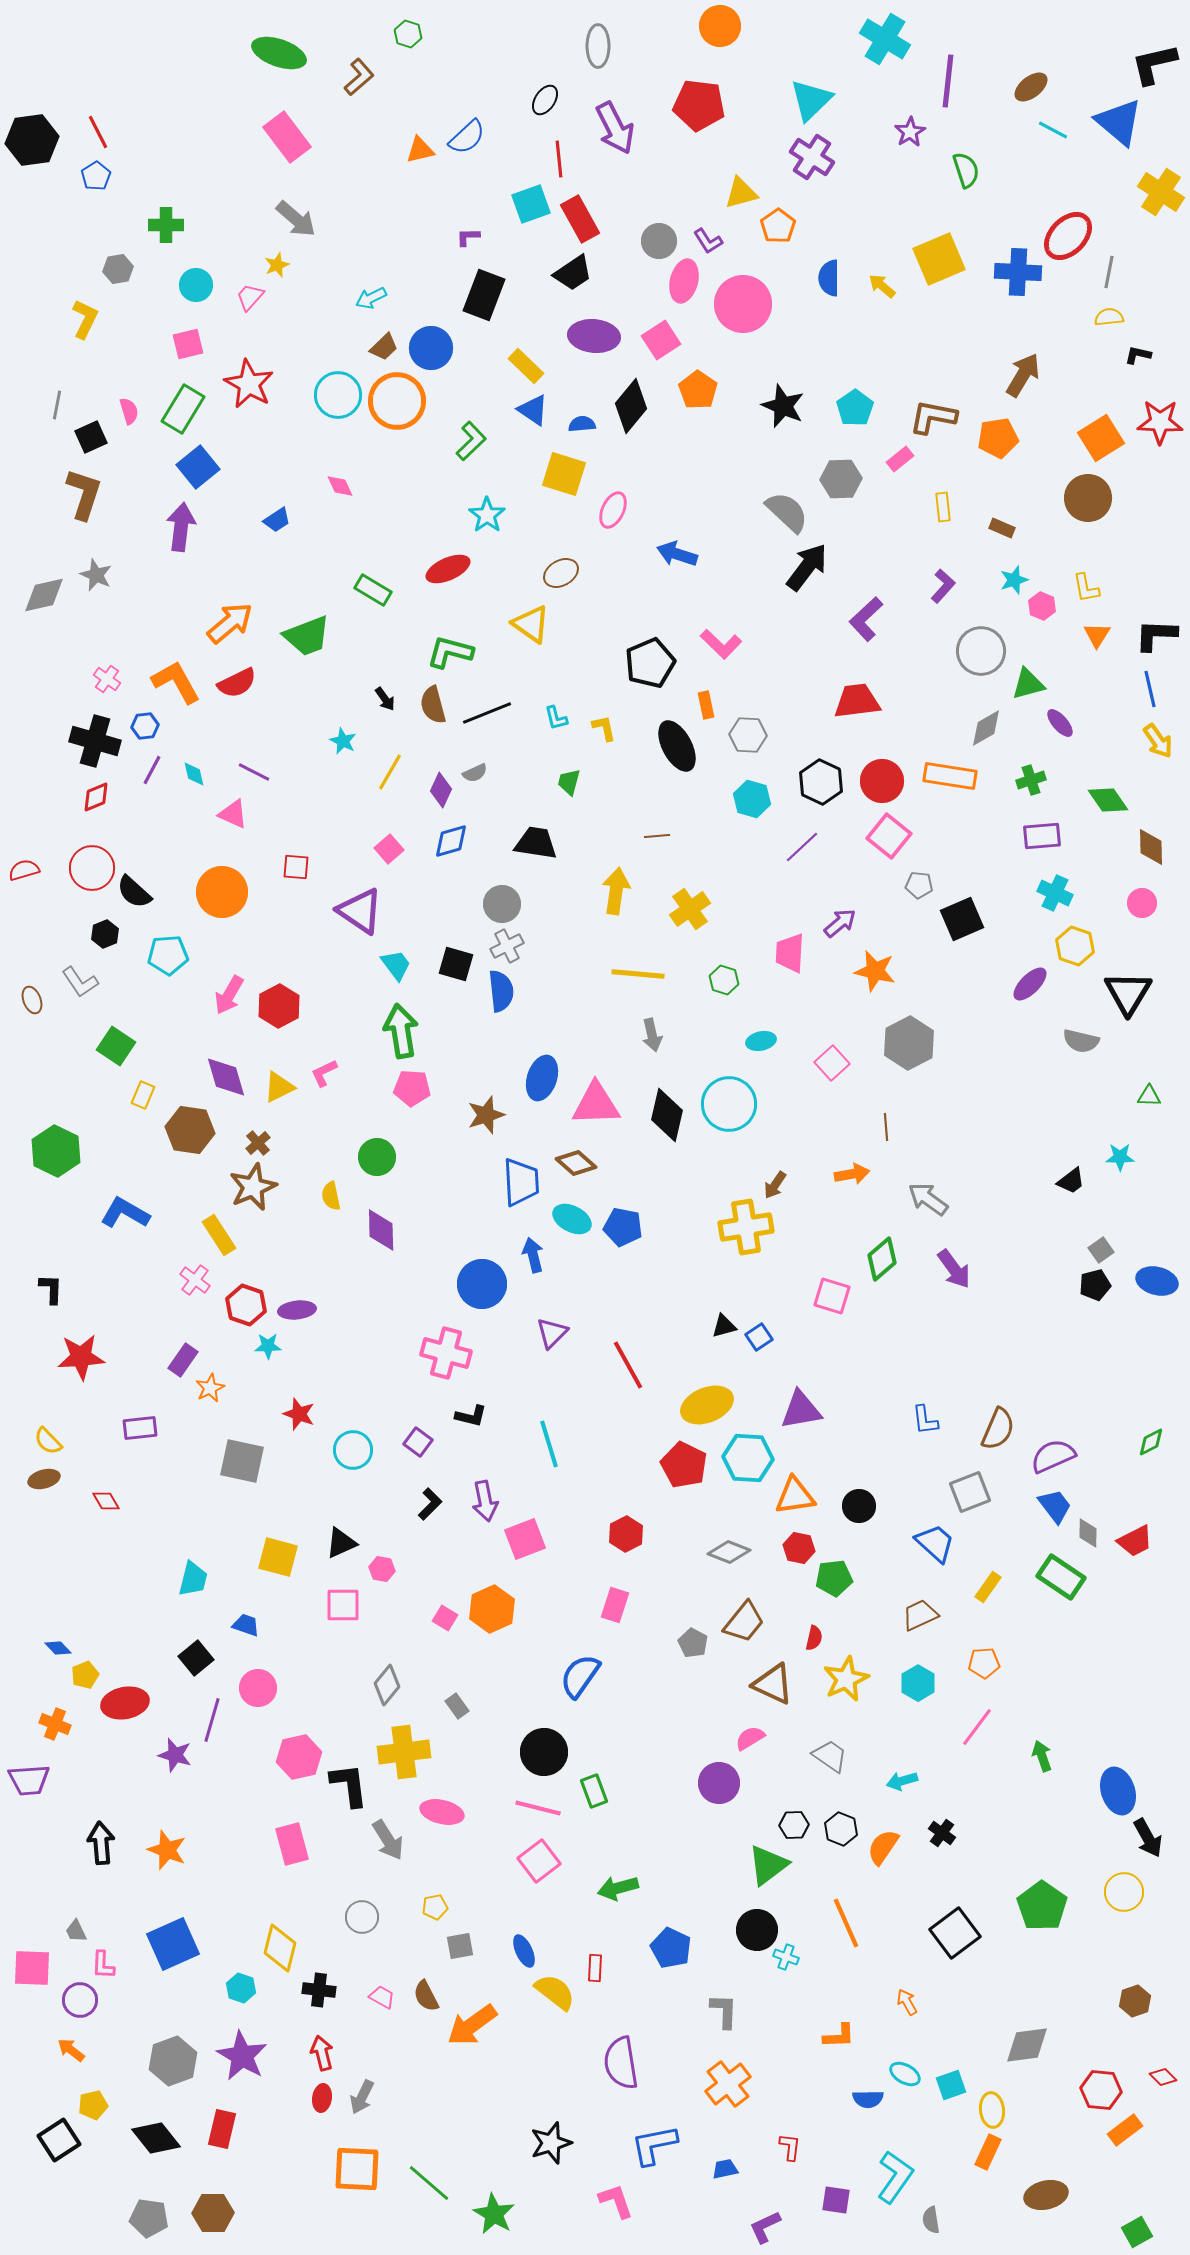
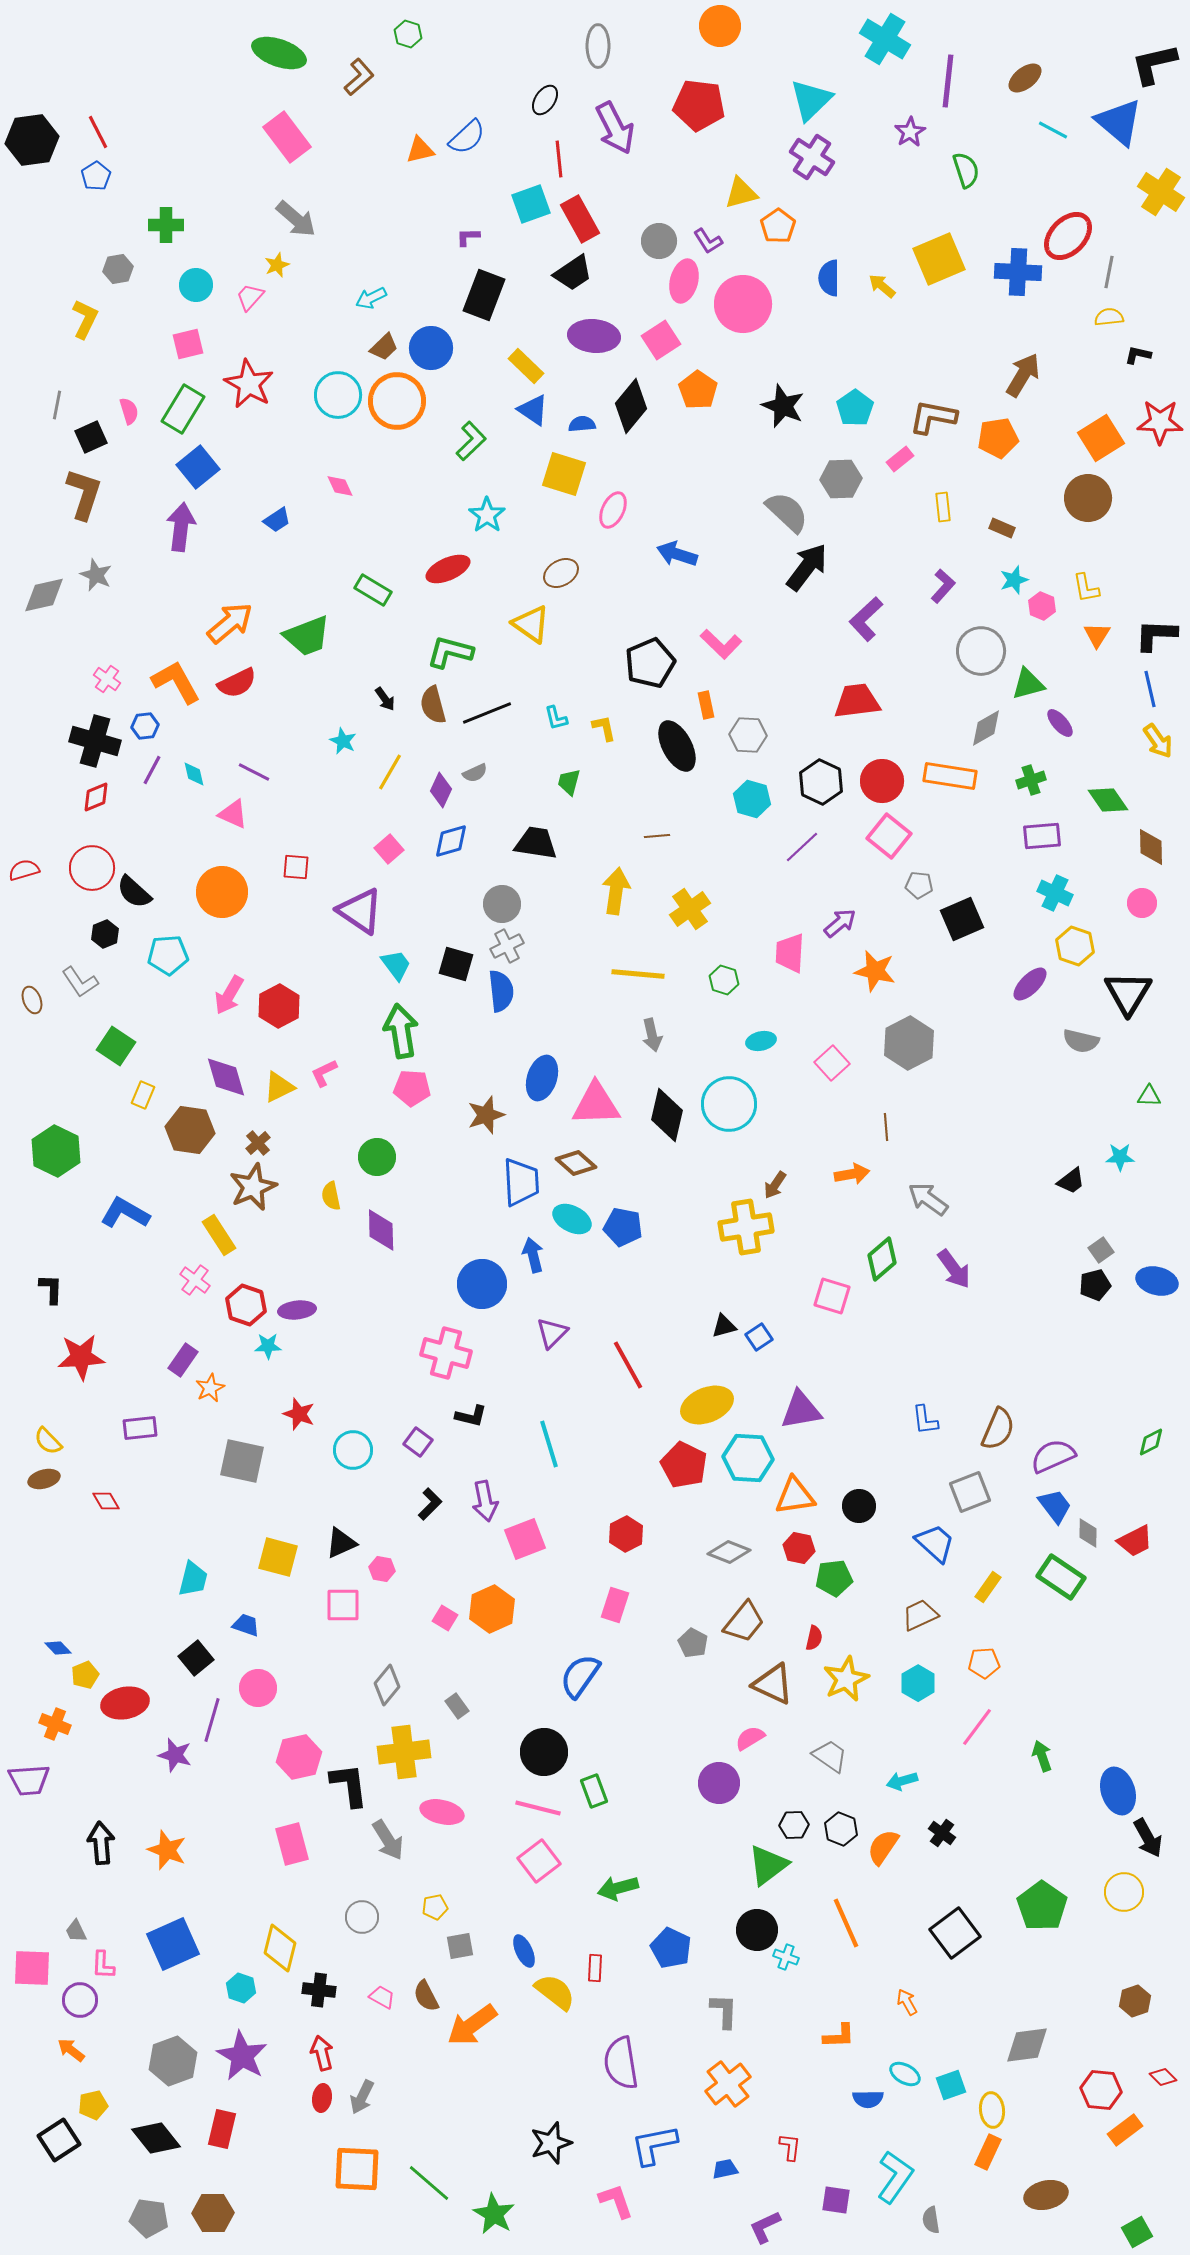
brown ellipse at (1031, 87): moved 6 px left, 9 px up
